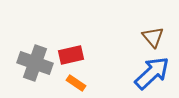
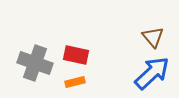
red rectangle: moved 5 px right; rotated 25 degrees clockwise
orange rectangle: moved 1 px left, 1 px up; rotated 48 degrees counterclockwise
